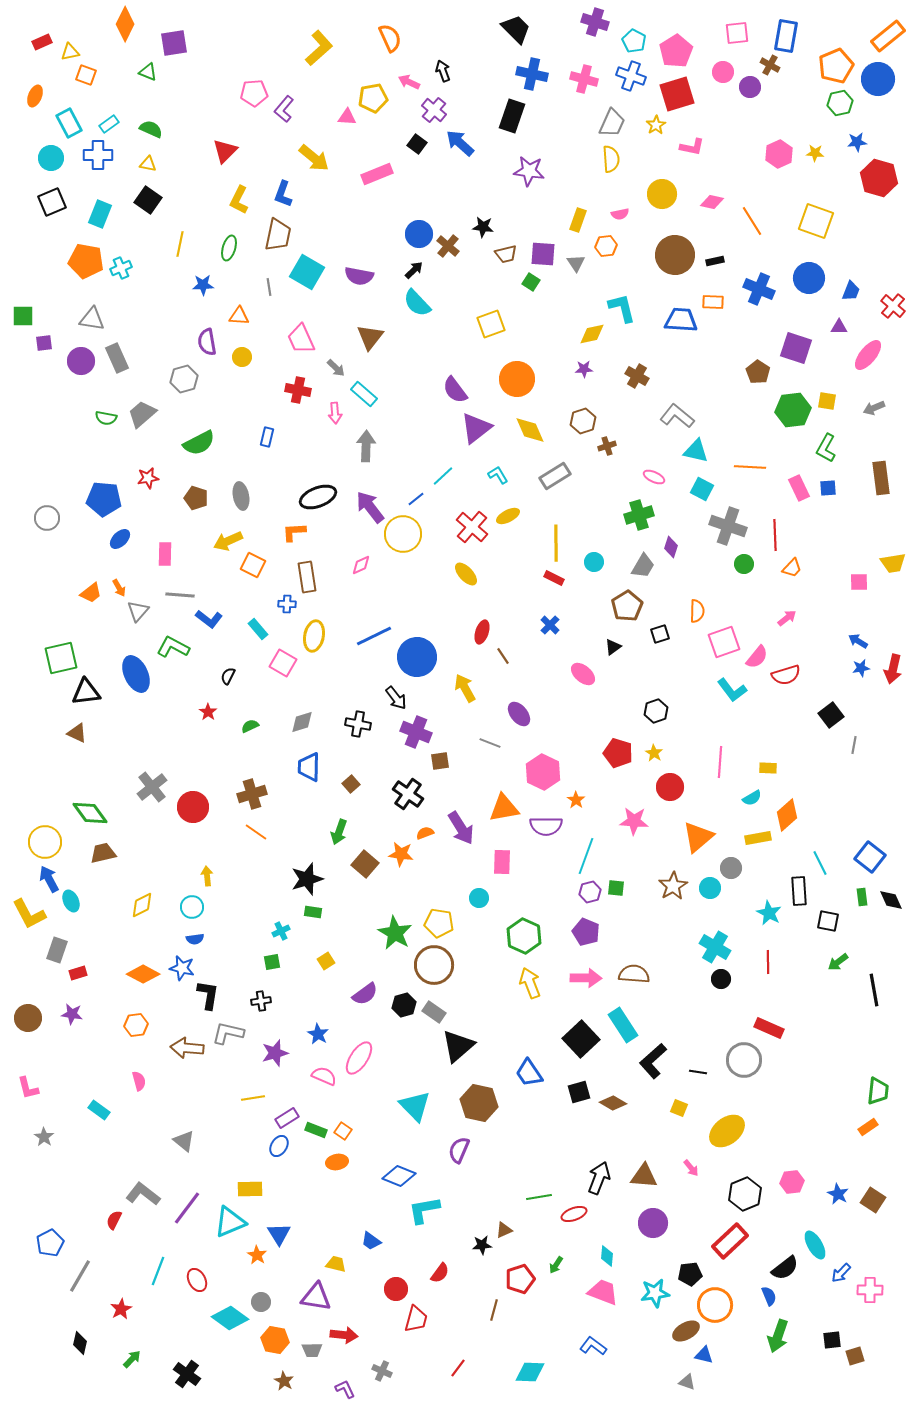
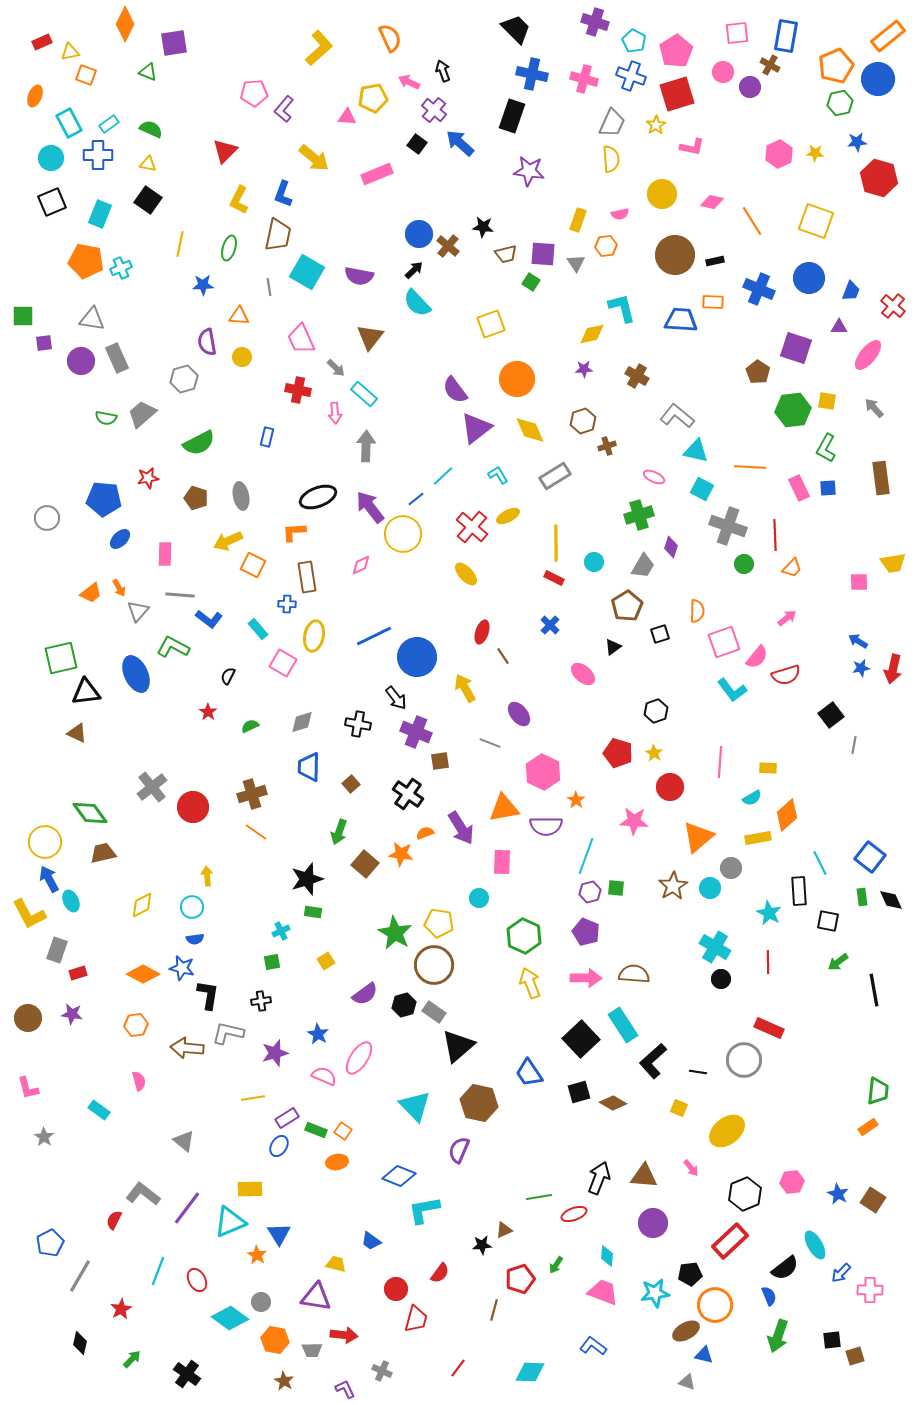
gray arrow at (874, 408): rotated 70 degrees clockwise
